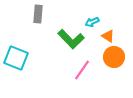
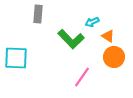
cyan square: rotated 20 degrees counterclockwise
pink line: moved 7 px down
